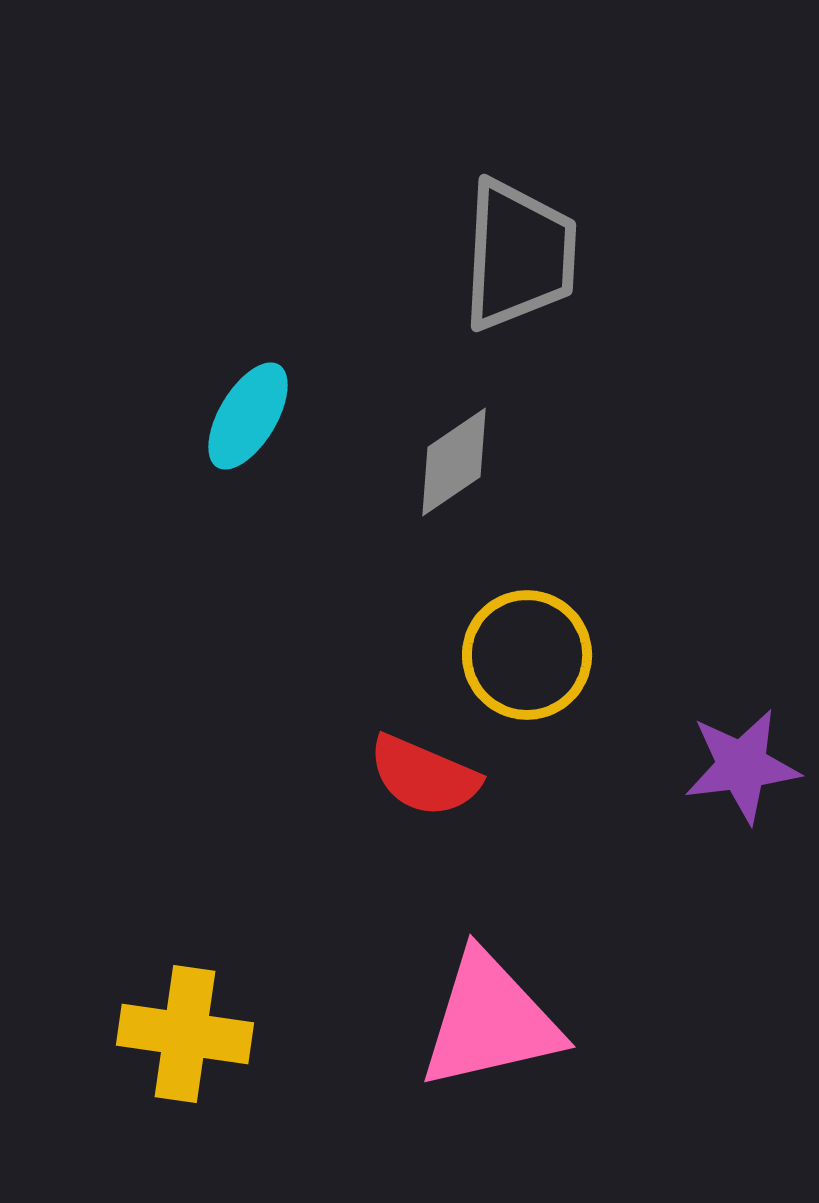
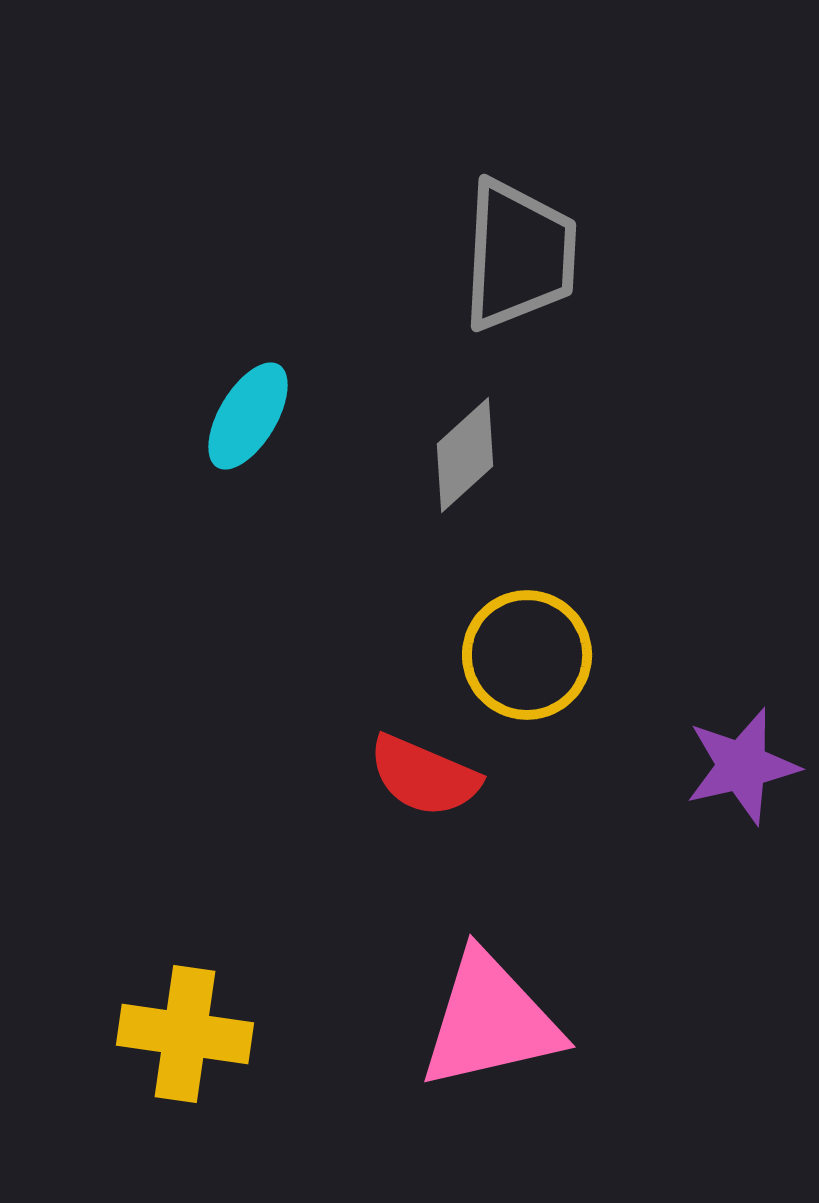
gray diamond: moved 11 px right, 7 px up; rotated 8 degrees counterclockwise
purple star: rotated 6 degrees counterclockwise
